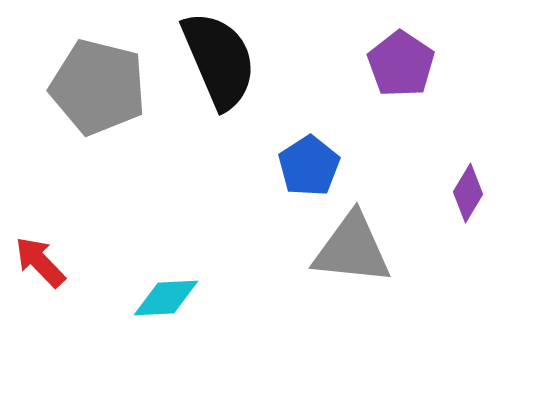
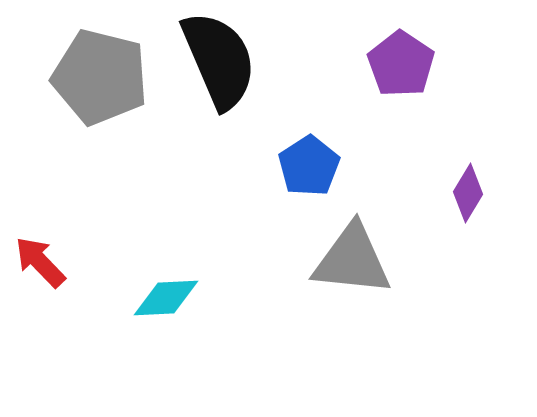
gray pentagon: moved 2 px right, 10 px up
gray triangle: moved 11 px down
